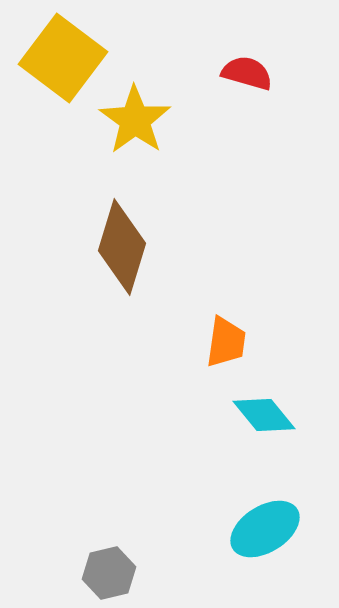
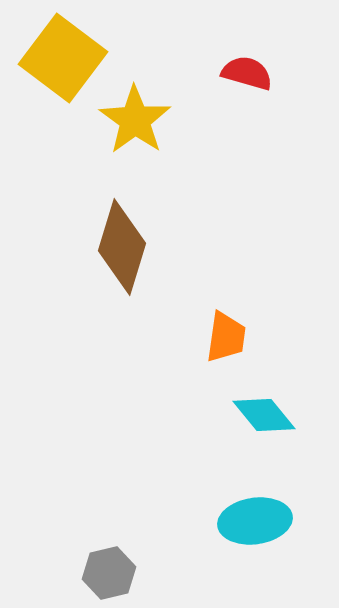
orange trapezoid: moved 5 px up
cyan ellipse: moved 10 px left, 8 px up; rotated 24 degrees clockwise
